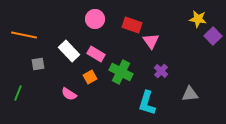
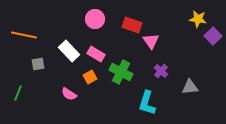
gray triangle: moved 7 px up
